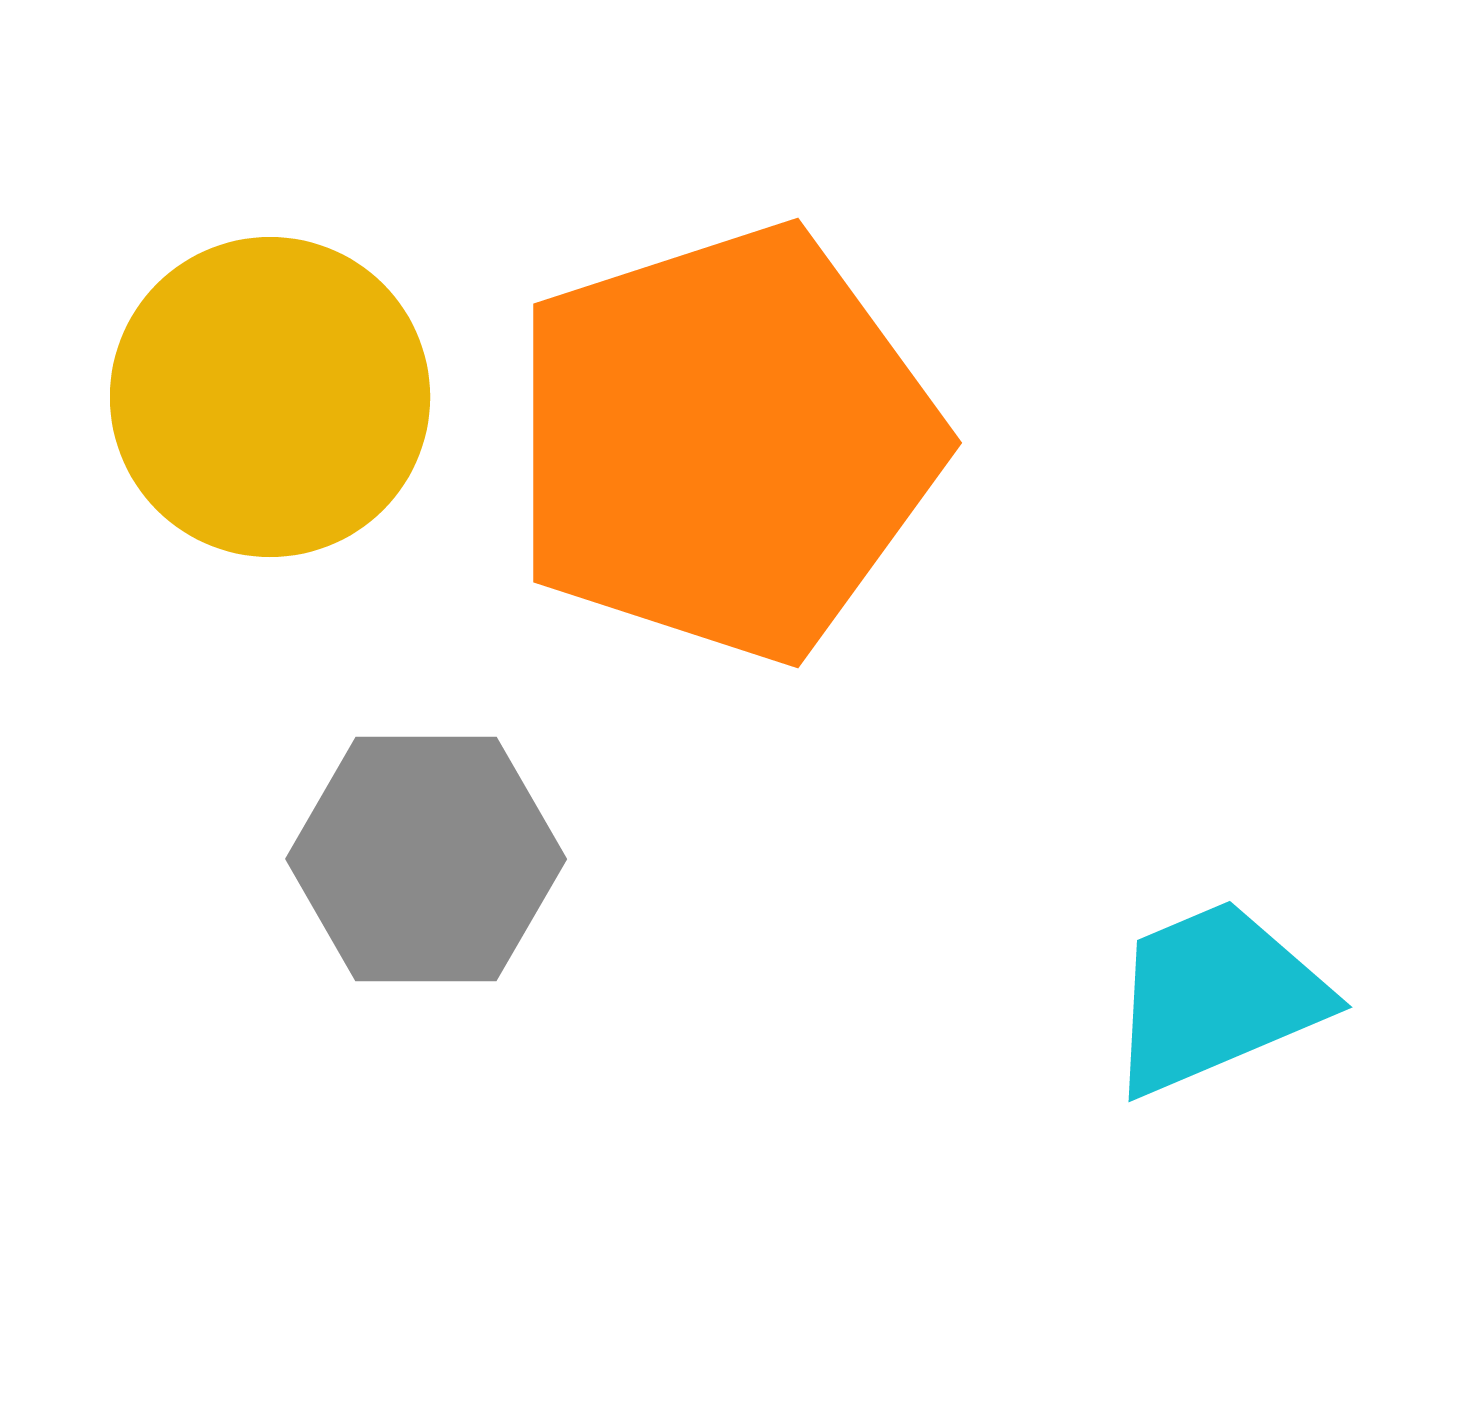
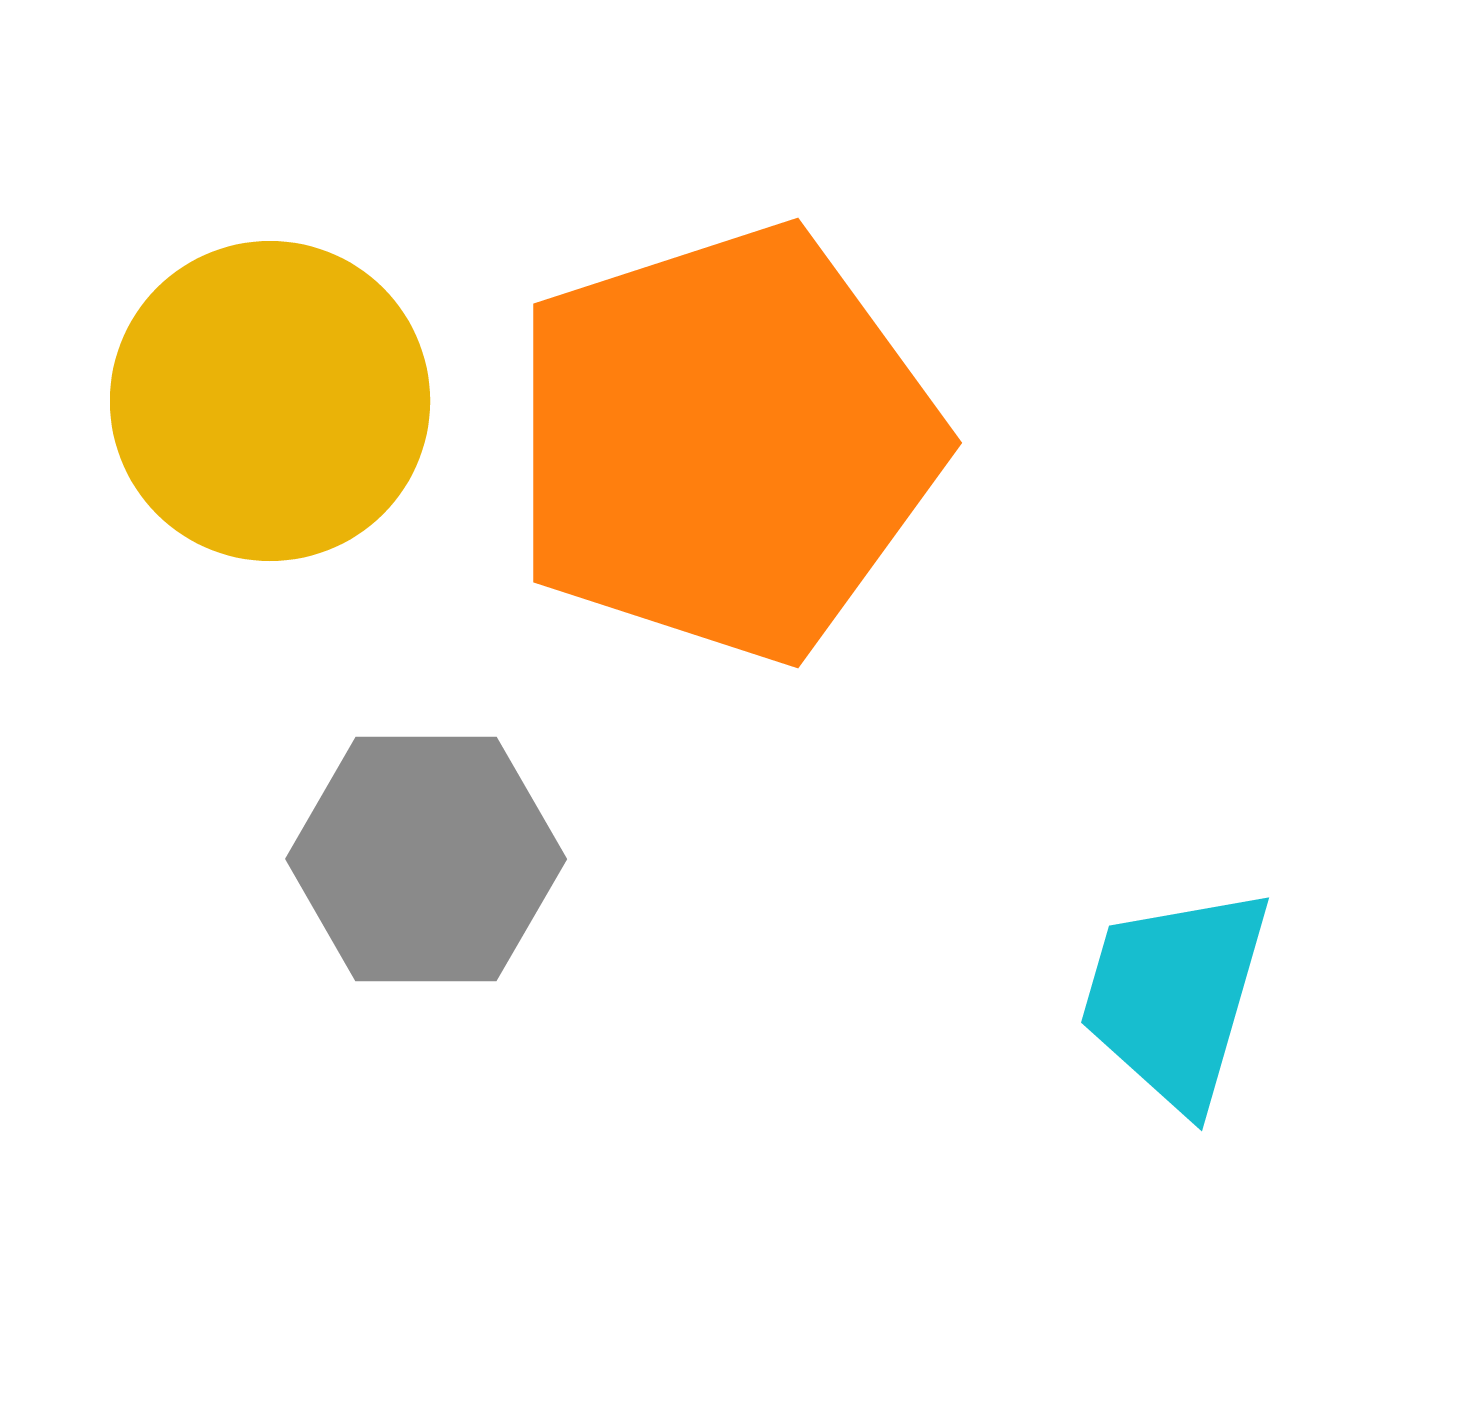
yellow circle: moved 4 px down
cyan trapezoid: moved 41 px left; rotated 51 degrees counterclockwise
